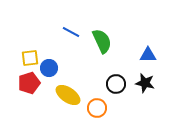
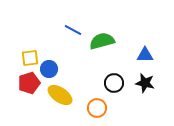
blue line: moved 2 px right, 2 px up
green semicircle: rotated 80 degrees counterclockwise
blue triangle: moved 3 px left
blue circle: moved 1 px down
black circle: moved 2 px left, 1 px up
yellow ellipse: moved 8 px left
